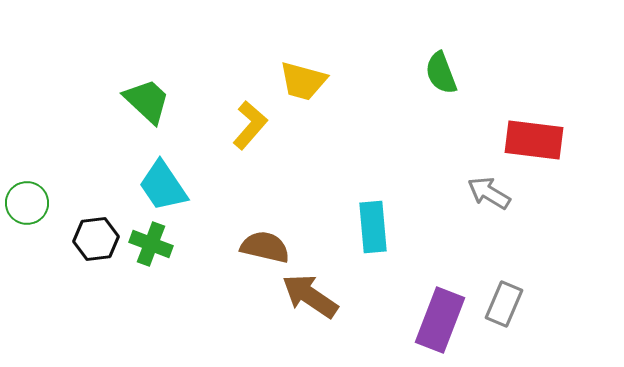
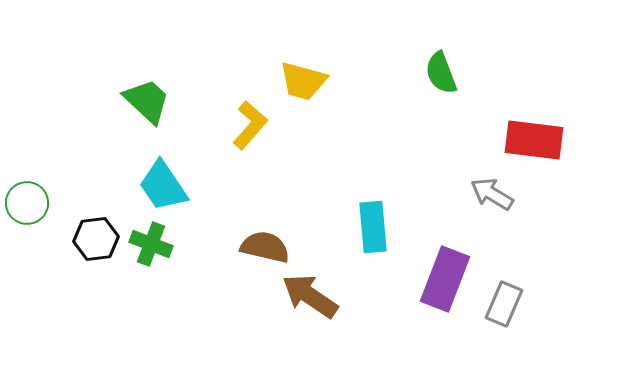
gray arrow: moved 3 px right, 1 px down
purple rectangle: moved 5 px right, 41 px up
